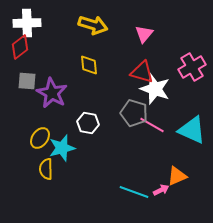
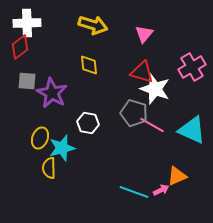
yellow ellipse: rotated 15 degrees counterclockwise
yellow semicircle: moved 3 px right, 1 px up
